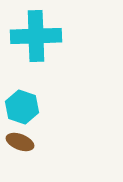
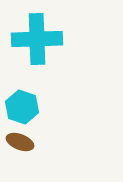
cyan cross: moved 1 px right, 3 px down
